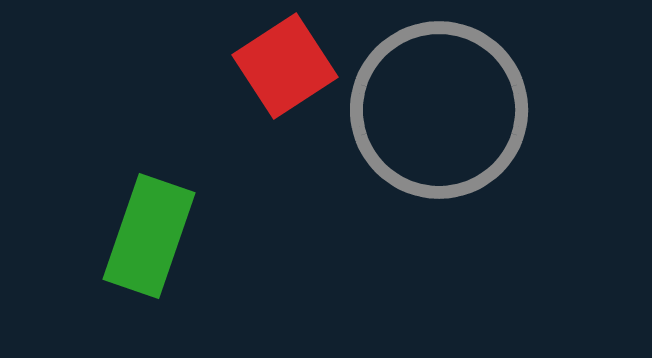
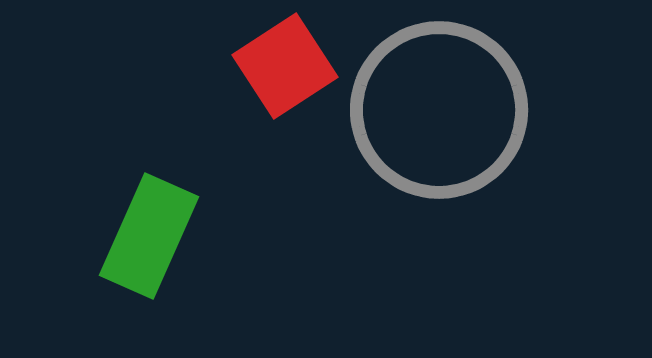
green rectangle: rotated 5 degrees clockwise
